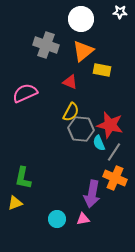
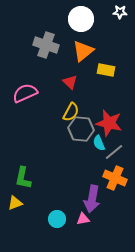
yellow rectangle: moved 4 px right
red triangle: rotated 21 degrees clockwise
red star: moved 1 px left, 2 px up
gray line: rotated 18 degrees clockwise
purple arrow: moved 5 px down
